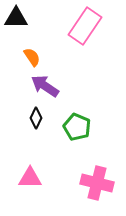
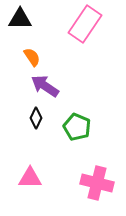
black triangle: moved 4 px right, 1 px down
pink rectangle: moved 2 px up
